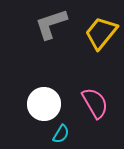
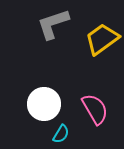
gray L-shape: moved 2 px right
yellow trapezoid: moved 1 px right, 6 px down; rotated 15 degrees clockwise
pink semicircle: moved 6 px down
